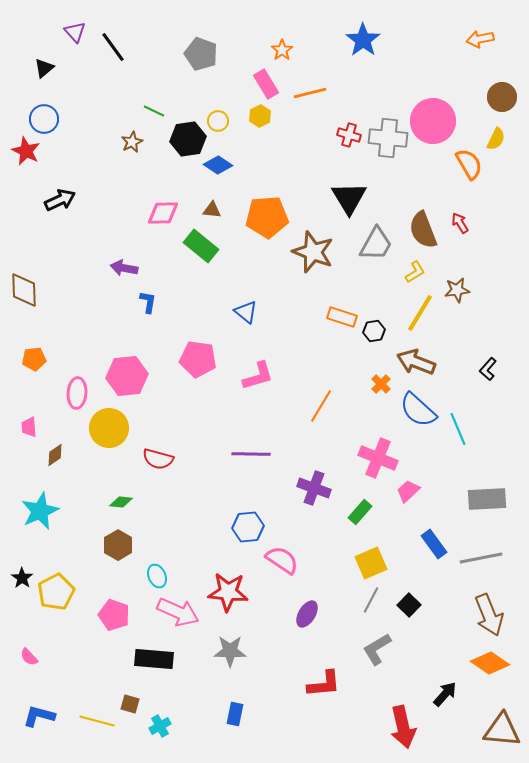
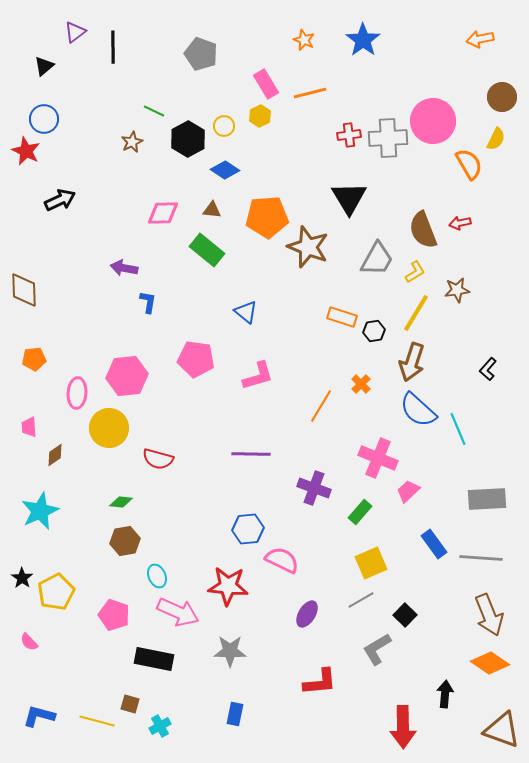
purple triangle at (75, 32): rotated 35 degrees clockwise
black line at (113, 47): rotated 36 degrees clockwise
orange star at (282, 50): moved 22 px right, 10 px up; rotated 15 degrees counterclockwise
black triangle at (44, 68): moved 2 px up
yellow circle at (218, 121): moved 6 px right, 5 px down
red cross at (349, 135): rotated 25 degrees counterclockwise
gray cross at (388, 138): rotated 9 degrees counterclockwise
black hexagon at (188, 139): rotated 20 degrees counterclockwise
blue diamond at (218, 165): moved 7 px right, 5 px down
red arrow at (460, 223): rotated 70 degrees counterclockwise
gray trapezoid at (376, 244): moved 1 px right, 15 px down
green rectangle at (201, 246): moved 6 px right, 4 px down
brown star at (313, 252): moved 5 px left, 5 px up
yellow line at (420, 313): moved 4 px left
pink pentagon at (198, 359): moved 2 px left
brown arrow at (416, 362): moved 4 px left; rotated 93 degrees counterclockwise
orange cross at (381, 384): moved 20 px left
blue hexagon at (248, 527): moved 2 px down
brown hexagon at (118, 545): moved 7 px right, 4 px up; rotated 20 degrees clockwise
gray line at (481, 558): rotated 15 degrees clockwise
pink semicircle at (282, 560): rotated 8 degrees counterclockwise
red star at (228, 592): moved 6 px up
gray line at (371, 600): moved 10 px left; rotated 32 degrees clockwise
black square at (409, 605): moved 4 px left, 10 px down
pink semicircle at (29, 657): moved 15 px up
black rectangle at (154, 659): rotated 6 degrees clockwise
red L-shape at (324, 684): moved 4 px left, 2 px up
black arrow at (445, 694): rotated 36 degrees counterclockwise
red arrow at (403, 727): rotated 12 degrees clockwise
brown triangle at (502, 730): rotated 15 degrees clockwise
